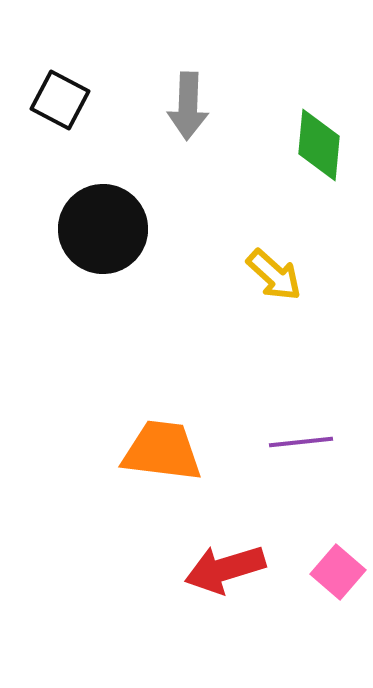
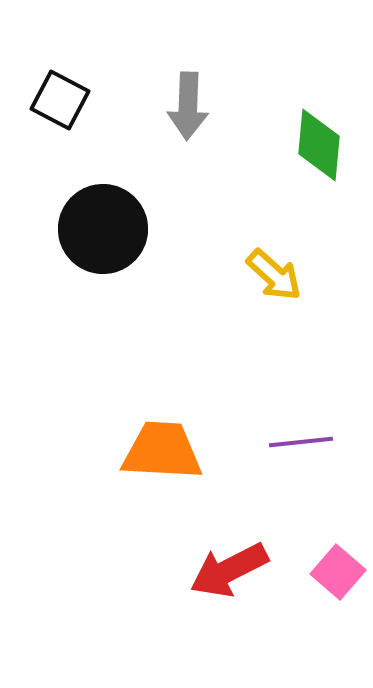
orange trapezoid: rotated 4 degrees counterclockwise
red arrow: moved 4 px right, 1 px down; rotated 10 degrees counterclockwise
